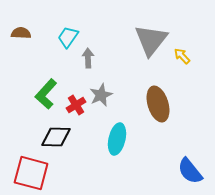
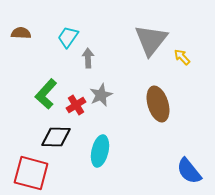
yellow arrow: moved 1 px down
cyan ellipse: moved 17 px left, 12 px down
blue semicircle: moved 1 px left
